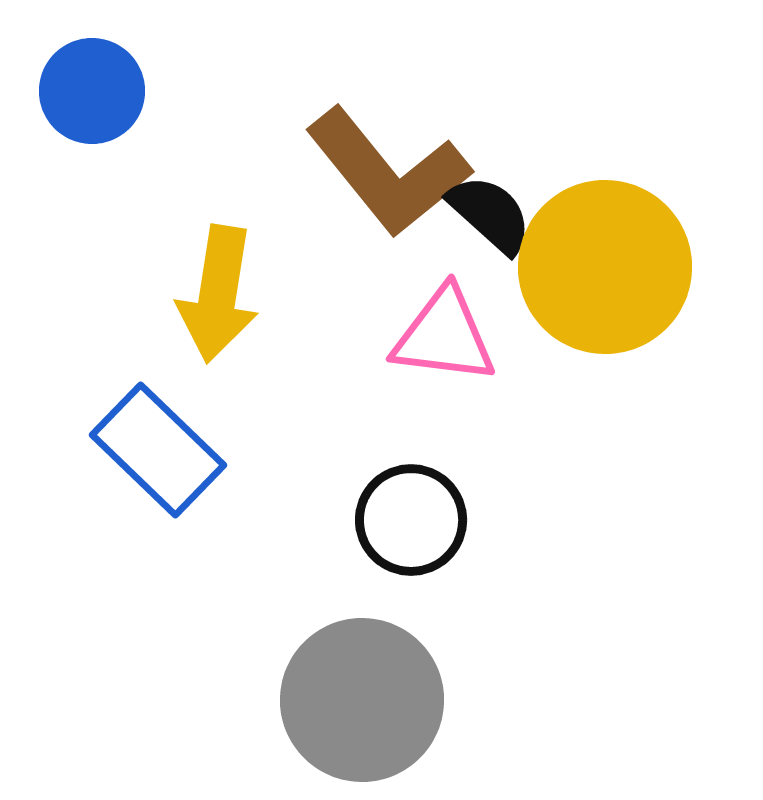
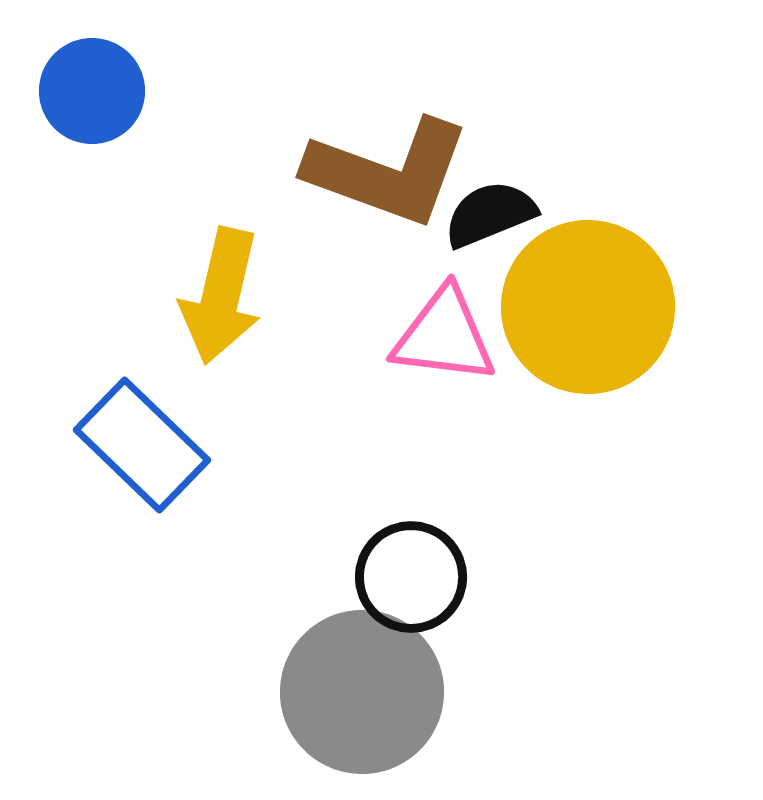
brown L-shape: rotated 31 degrees counterclockwise
black semicircle: rotated 64 degrees counterclockwise
yellow circle: moved 17 px left, 40 px down
yellow arrow: moved 3 px right, 2 px down; rotated 4 degrees clockwise
blue rectangle: moved 16 px left, 5 px up
black circle: moved 57 px down
gray circle: moved 8 px up
